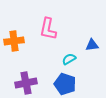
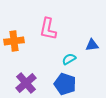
purple cross: rotated 30 degrees counterclockwise
